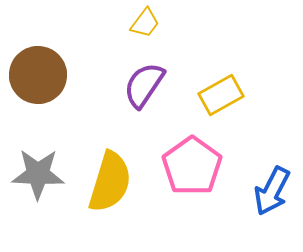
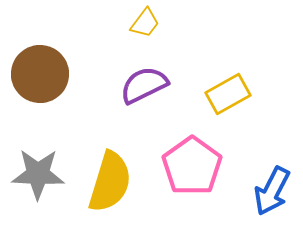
brown circle: moved 2 px right, 1 px up
purple semicircle: rotated 30 degrees clockwise
yellow rectangle: moved 7 px right, 1 px up
